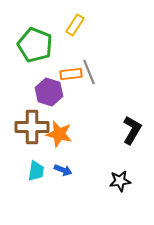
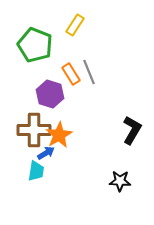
orange rectangle: rotated 65 degrees clockwise
purple hexagon: moved 1 px right, 2 px down
brown cross: moved 2 px right, 3 px down
orange star: moved 1 px down; rotated 28 degrees clockwise
blue arrow: moved 17 px left, 17 px up; rotated 54 degrees counterclockwise
black star: rotated 10 degrees clockwise
